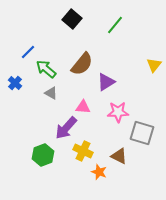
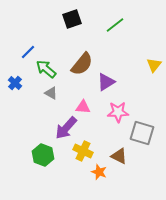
black square: rotated 30 degrees clockwise
green line: rotated 12 degrees clockwise
green hexagon: rotated 20 degrees counterclockwise
